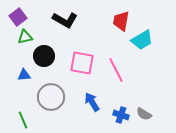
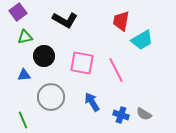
purple square: moved 5 px up
